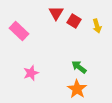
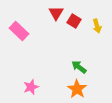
pink star: moved 14 px down
